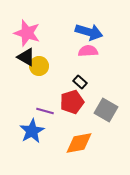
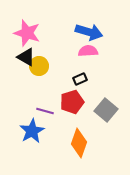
black rectangle: moved 3 px up; rotated 64 degrees counterclockwise
gray square: rotated 10 degrees clockwise
orange diamond: rotated 60 degrees counterclockwise
